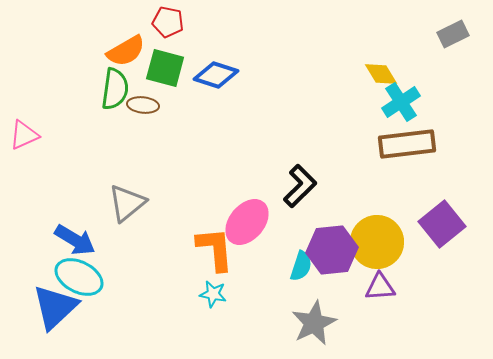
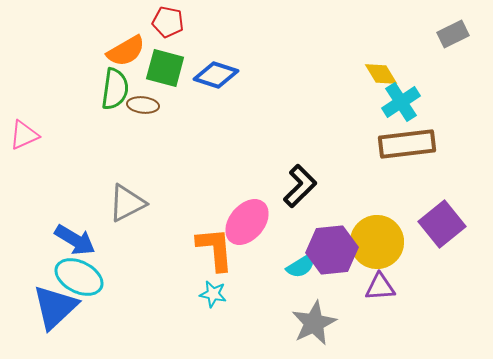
gray triangle: rotated 12 degrees clockwise
cyan semicircle: rotated 40 degrees clockwise
